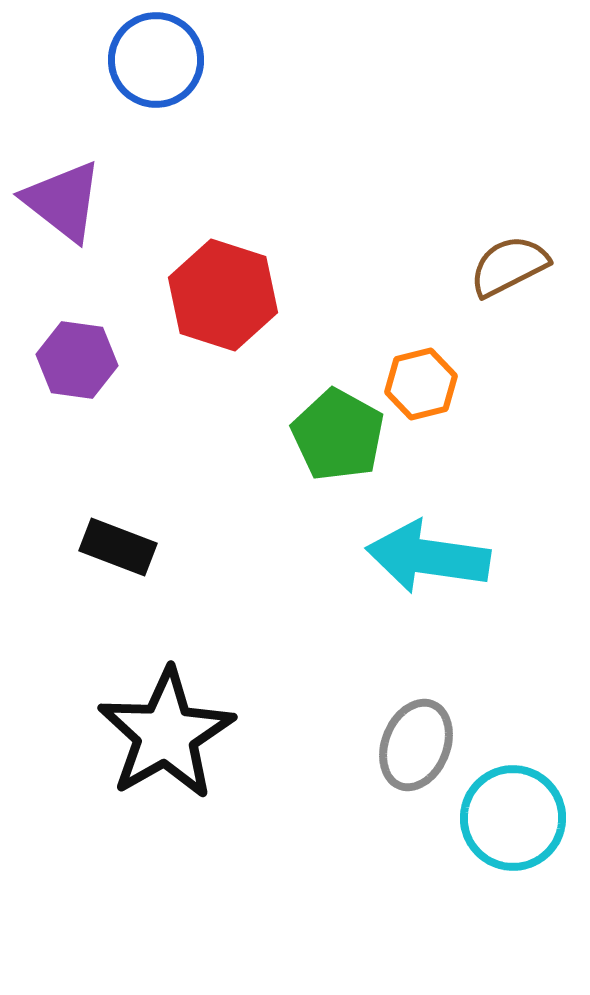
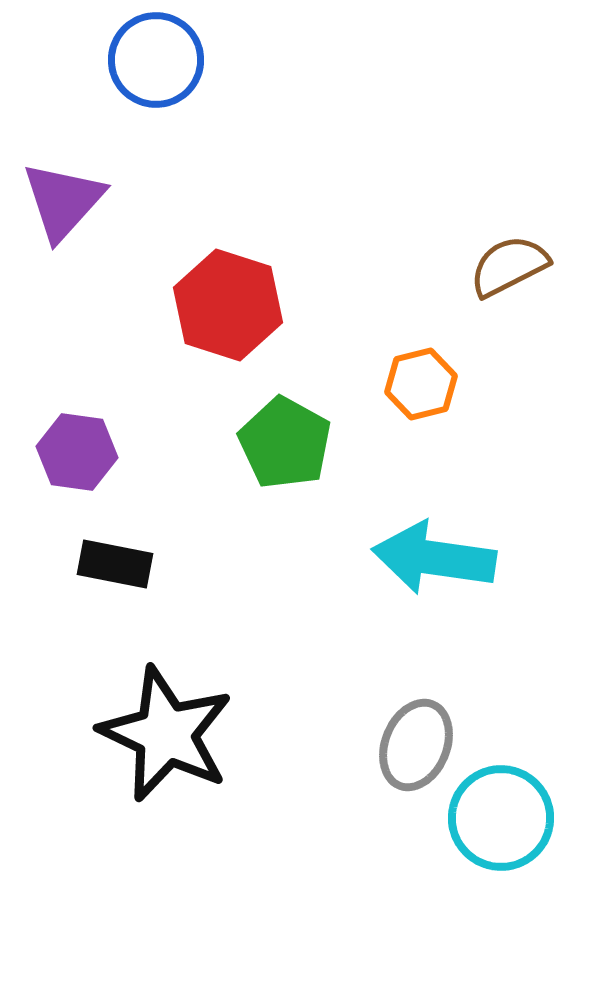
purple triangle: rotated 34 degrees clockwise
red hexagon: moved 5 px right, 10 px down
purple hexagon: moved 92 px down
green pentagon: moved 53 px left, 8 px down
black rectangle: moved 3 px left, 17 px down; rotated 10 degrees counterclockwise
cyan arrow: moved 6 px right, 1 px down
black star: rotated 17 degrees counterclockwise
cyan circle: moved 12 px left
